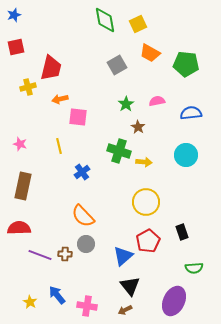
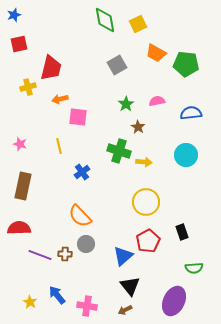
red square: moved 3 px right, 3 px up
orange trapezoid: moved 6 px right
orange semicircle: moved 3 px left
